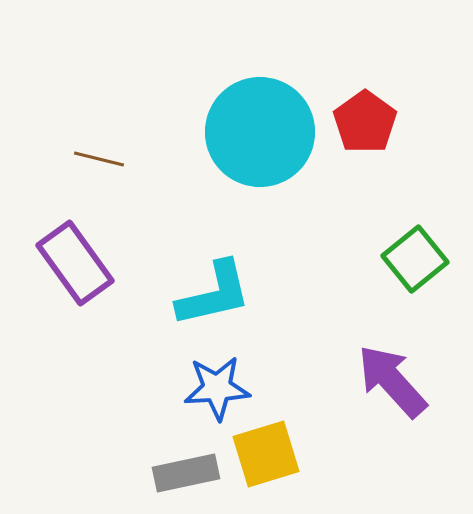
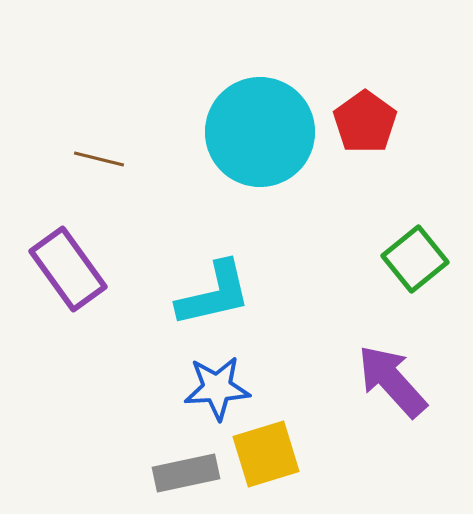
purple rectangle: moved 7 px left, 6 px down
